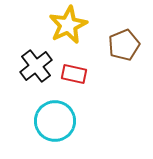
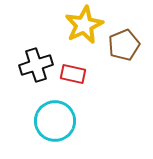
yellow star: moved 16 px right
black cross: moved 1 px up; rotated 20 degrees clockwise
red rectangle: moved 1 px left
